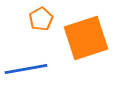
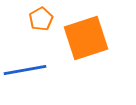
blue line: moved 1 px left, 1 px down
